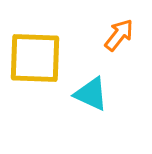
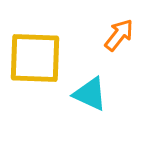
cyan triangle: moved 1 px left
